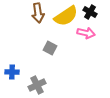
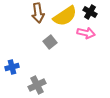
yellow semicircle: moved 1 px left
gray square: moved 6 px up; rotated 24 degrees clockwise
blue cross: moved 5 px up; rotated 16 degrees counterclockwise
